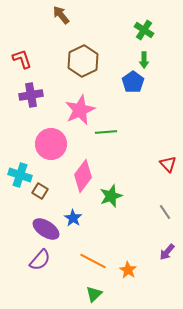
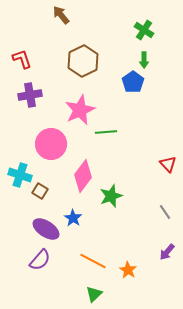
purple cross: moved 1 px left
